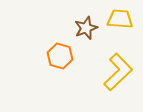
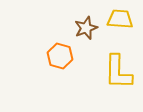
yellow L-shape: rotated 135 degrees clockwise
